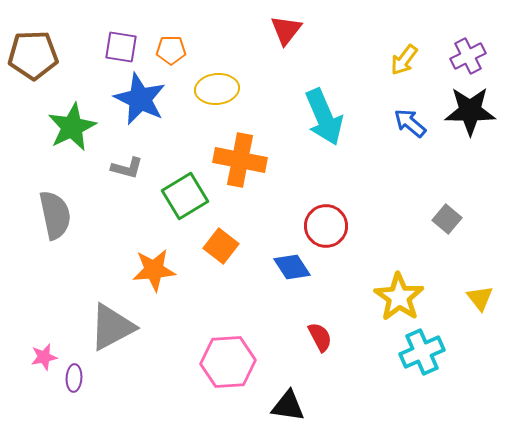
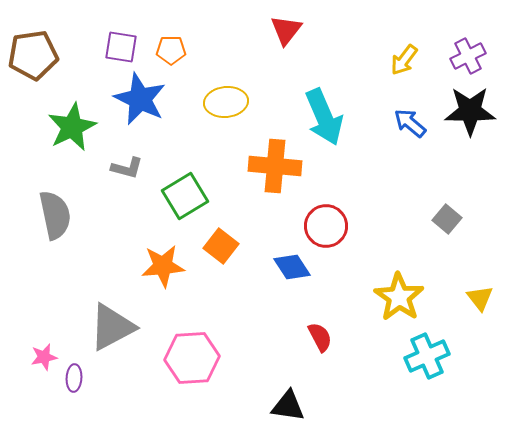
brown pentagon: rotated 6 degrees counterclockwise
yellow ellipse: moved 9 px right, 13 px down
orange cross: moved 35 px right, 6 px down; rotated 6 degrees counterclockwise
orange star: moved 9 px right, 4 px up
cyan cross: moved 5 px right, 4 px down
pink hexagon: moved 36 px left, 4 px up
